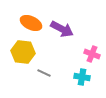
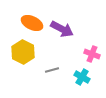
orange ellipse: moved 1 px right
yellow hexagon: rotated 20 degrees clockwise
gray line: moved 8 px right, 3 px up; rotated 40 degrees counterclockwise
cyan cross: rotated 21 degrees clockwise
